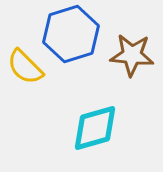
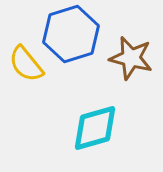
brown star: moved 1 px left, 3 px down; rotated 9 degrees clockwise
yellow semicircle: moved 1 px right, 3 px up; rotated 6 degrees clockwise
